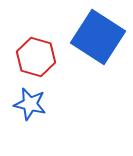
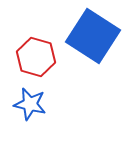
blue square: moved 5 px left, 1 px up
